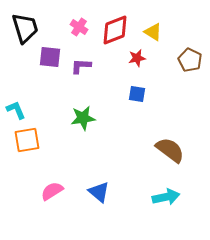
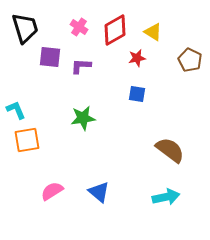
red diamond: rotated 8 degrees counterclockwise
